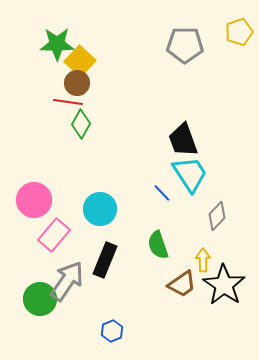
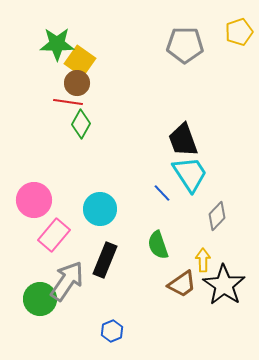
yellow square: rotated 8 degrees counterclockwise
